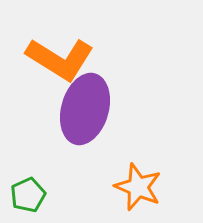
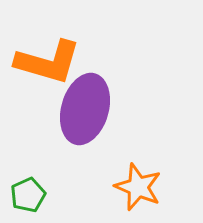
orange L-shape: moved 12 px left, 3 px down; rotated 16 degrees counterclockwise
